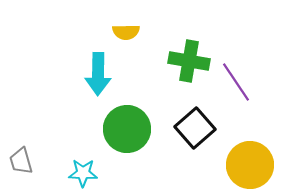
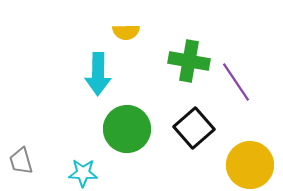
black square: moved 1 px left
